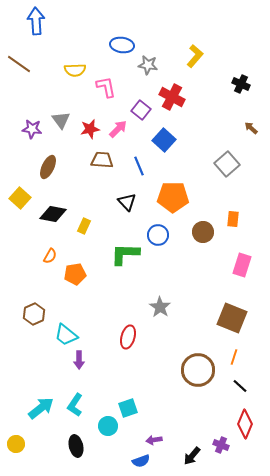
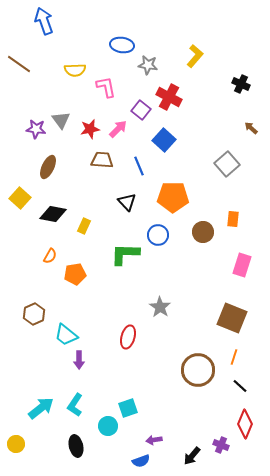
blue arrow at (36, 21): moved 8 px right; rotated 16 degrees counterclockwise
red cross at (172, 97): moved 3 px left
purple star at (32, 129): moved 4 px right
